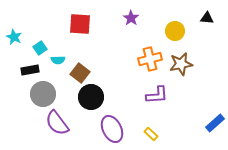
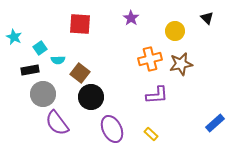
black triangle: rotated 40 degrees clockwise
